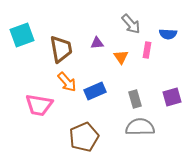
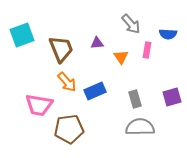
brown trapezoid: rotated 12 degrees counterclockwise
brown pentagon: moved 15 px left, 8 px up; rotated 16 degrees clockwise
